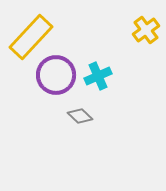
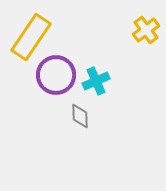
yellow rectangle: rotated 9 degrees counterclockwise
cyan cross: moved 2 px left, 5 px down
gray diamond: rotated 45 degrees clockwise
